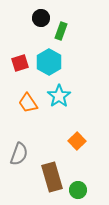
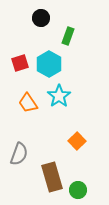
green rectangle: moved 7 px right, 5 px down
cyan hexagon: moved 2 px down
